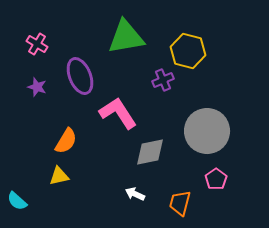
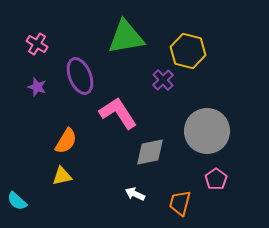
purple cross: rotated 20 degrees counterclockwise
yellow triangle: moved 3 px right
